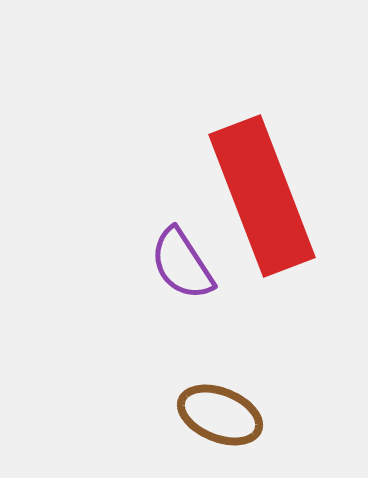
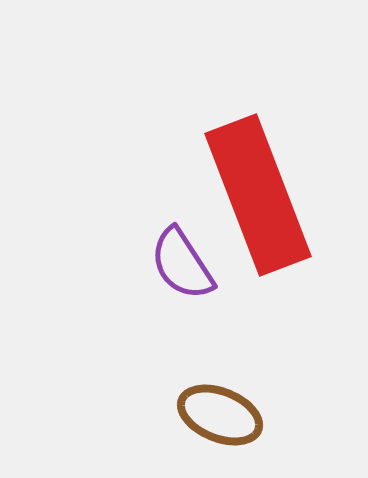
red rectangle: moved 4 px left, 1 px up
